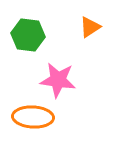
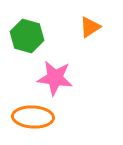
green hexagon: moved 1 px left, 1 px down; rotated 8 degrees clockwise
pink star: moved 3 px left, 2 px up
